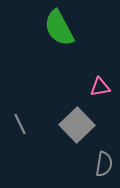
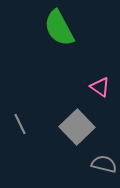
pink triangle: rotated 45 degrees clockwise
gray square: moved 2 px down
gray semicircle: rotated 85 degrees counterclockwise
